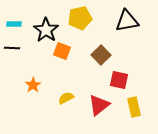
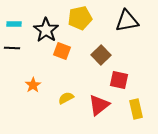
yellow rectangle: moved 2 px right, 2 px down
